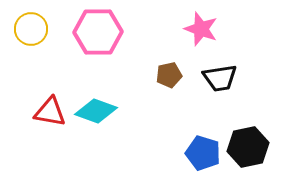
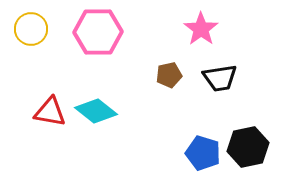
pink star: rotated 16 degrees clockwise
cyan diamond: rotated 18 degrees clockwise
